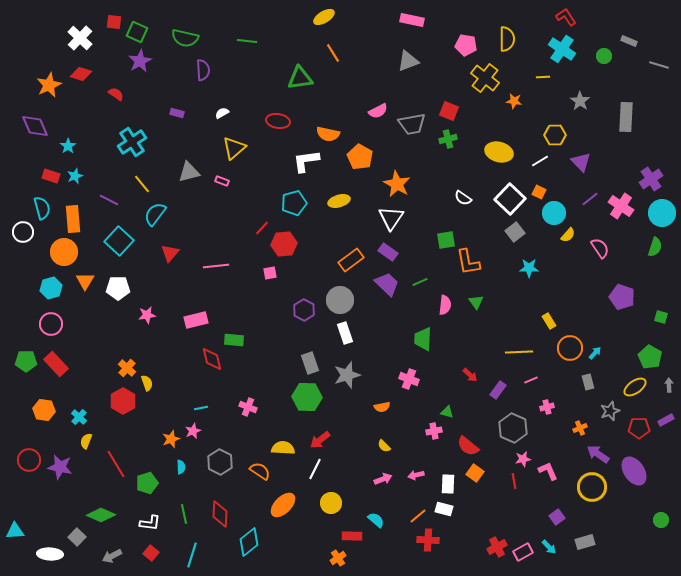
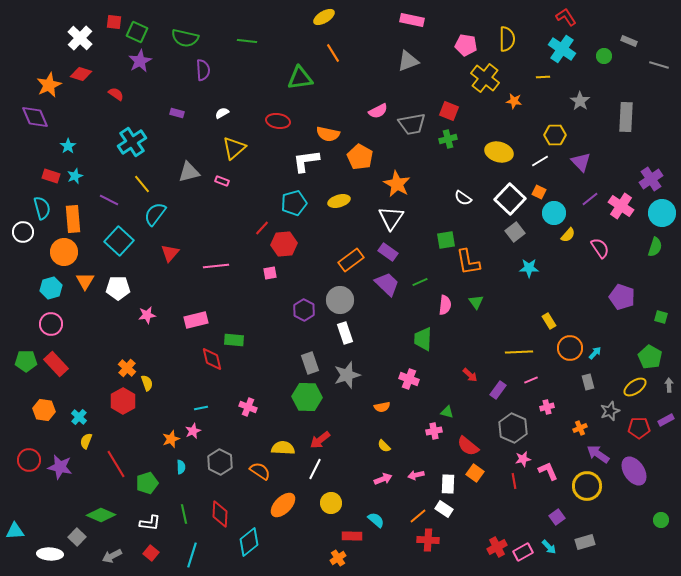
purple diamond at (35, 126): moved 9 px up
yellow circle at (592, 487): moved 5 px left, 1 px up
white rectangle at (444, 509): rotated 18 degrees clockwise
